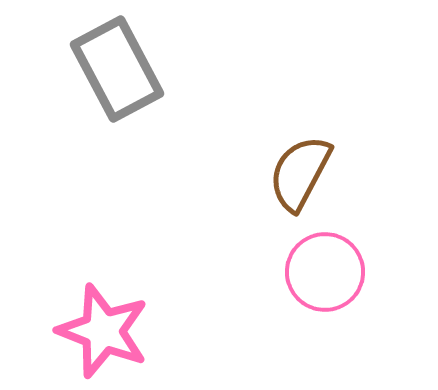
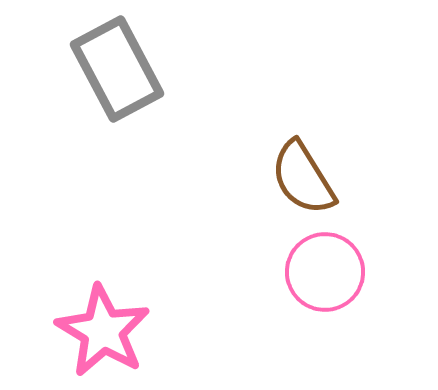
brown semicircle: moved 3 px right, 5 px down; rotated 60 degrees counterclockwise
pink star: rotated 10 degrees clockwise
